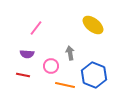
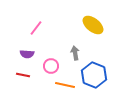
gray arrow: moved 5 px right
